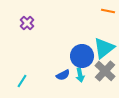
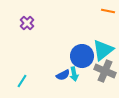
cyan triangle: moved 1 px left, 2 px down
gray cross: rotated 20 degrees counterclockwise
cyan arrow: moved 6 px left, 1 px up
